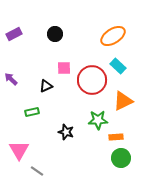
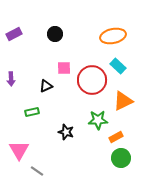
orange ellipse: rotated 20 degrees clockwise
purple arrow: rotated 136 degrees counterclockwise
orange rectangle: rotated 24 degrees counterclockwise
